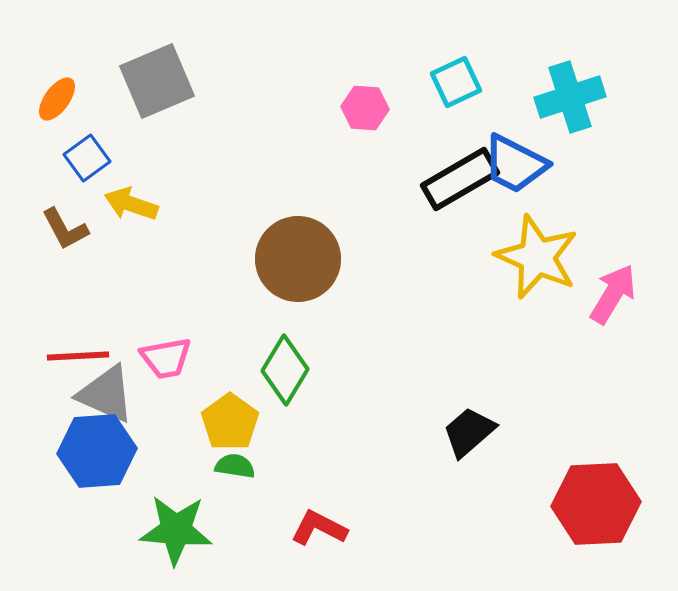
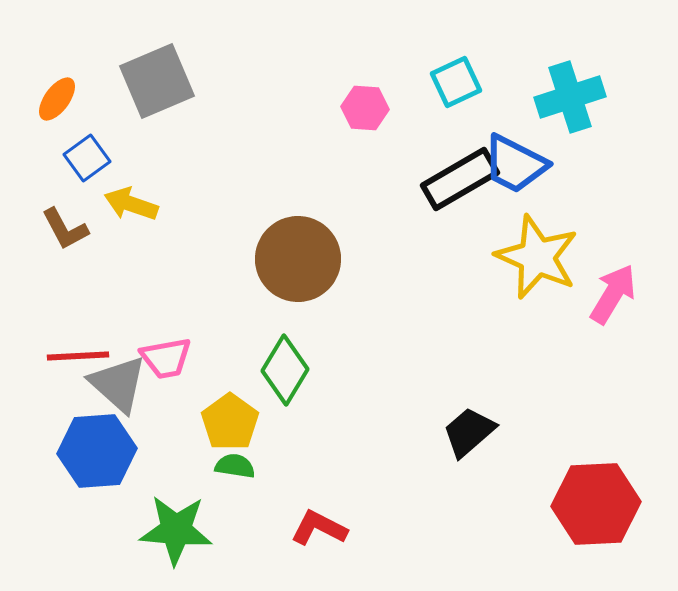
gray triangle: moved 12 px right, 10 px up; rotated 18 degrees clockwise
